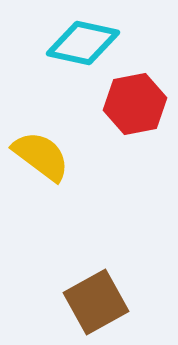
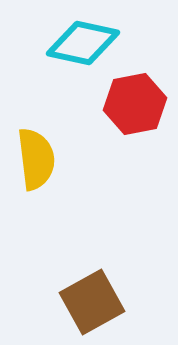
yellow semicircle: moved 5 px left, 3 px down; rotated 46 degrees clockwise
brown square: moved 4 px left
